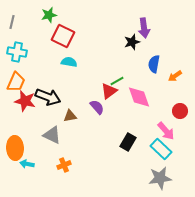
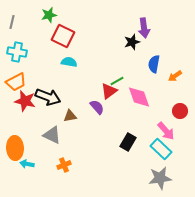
orange trapezoid: rotated 40 degrees clockwise
